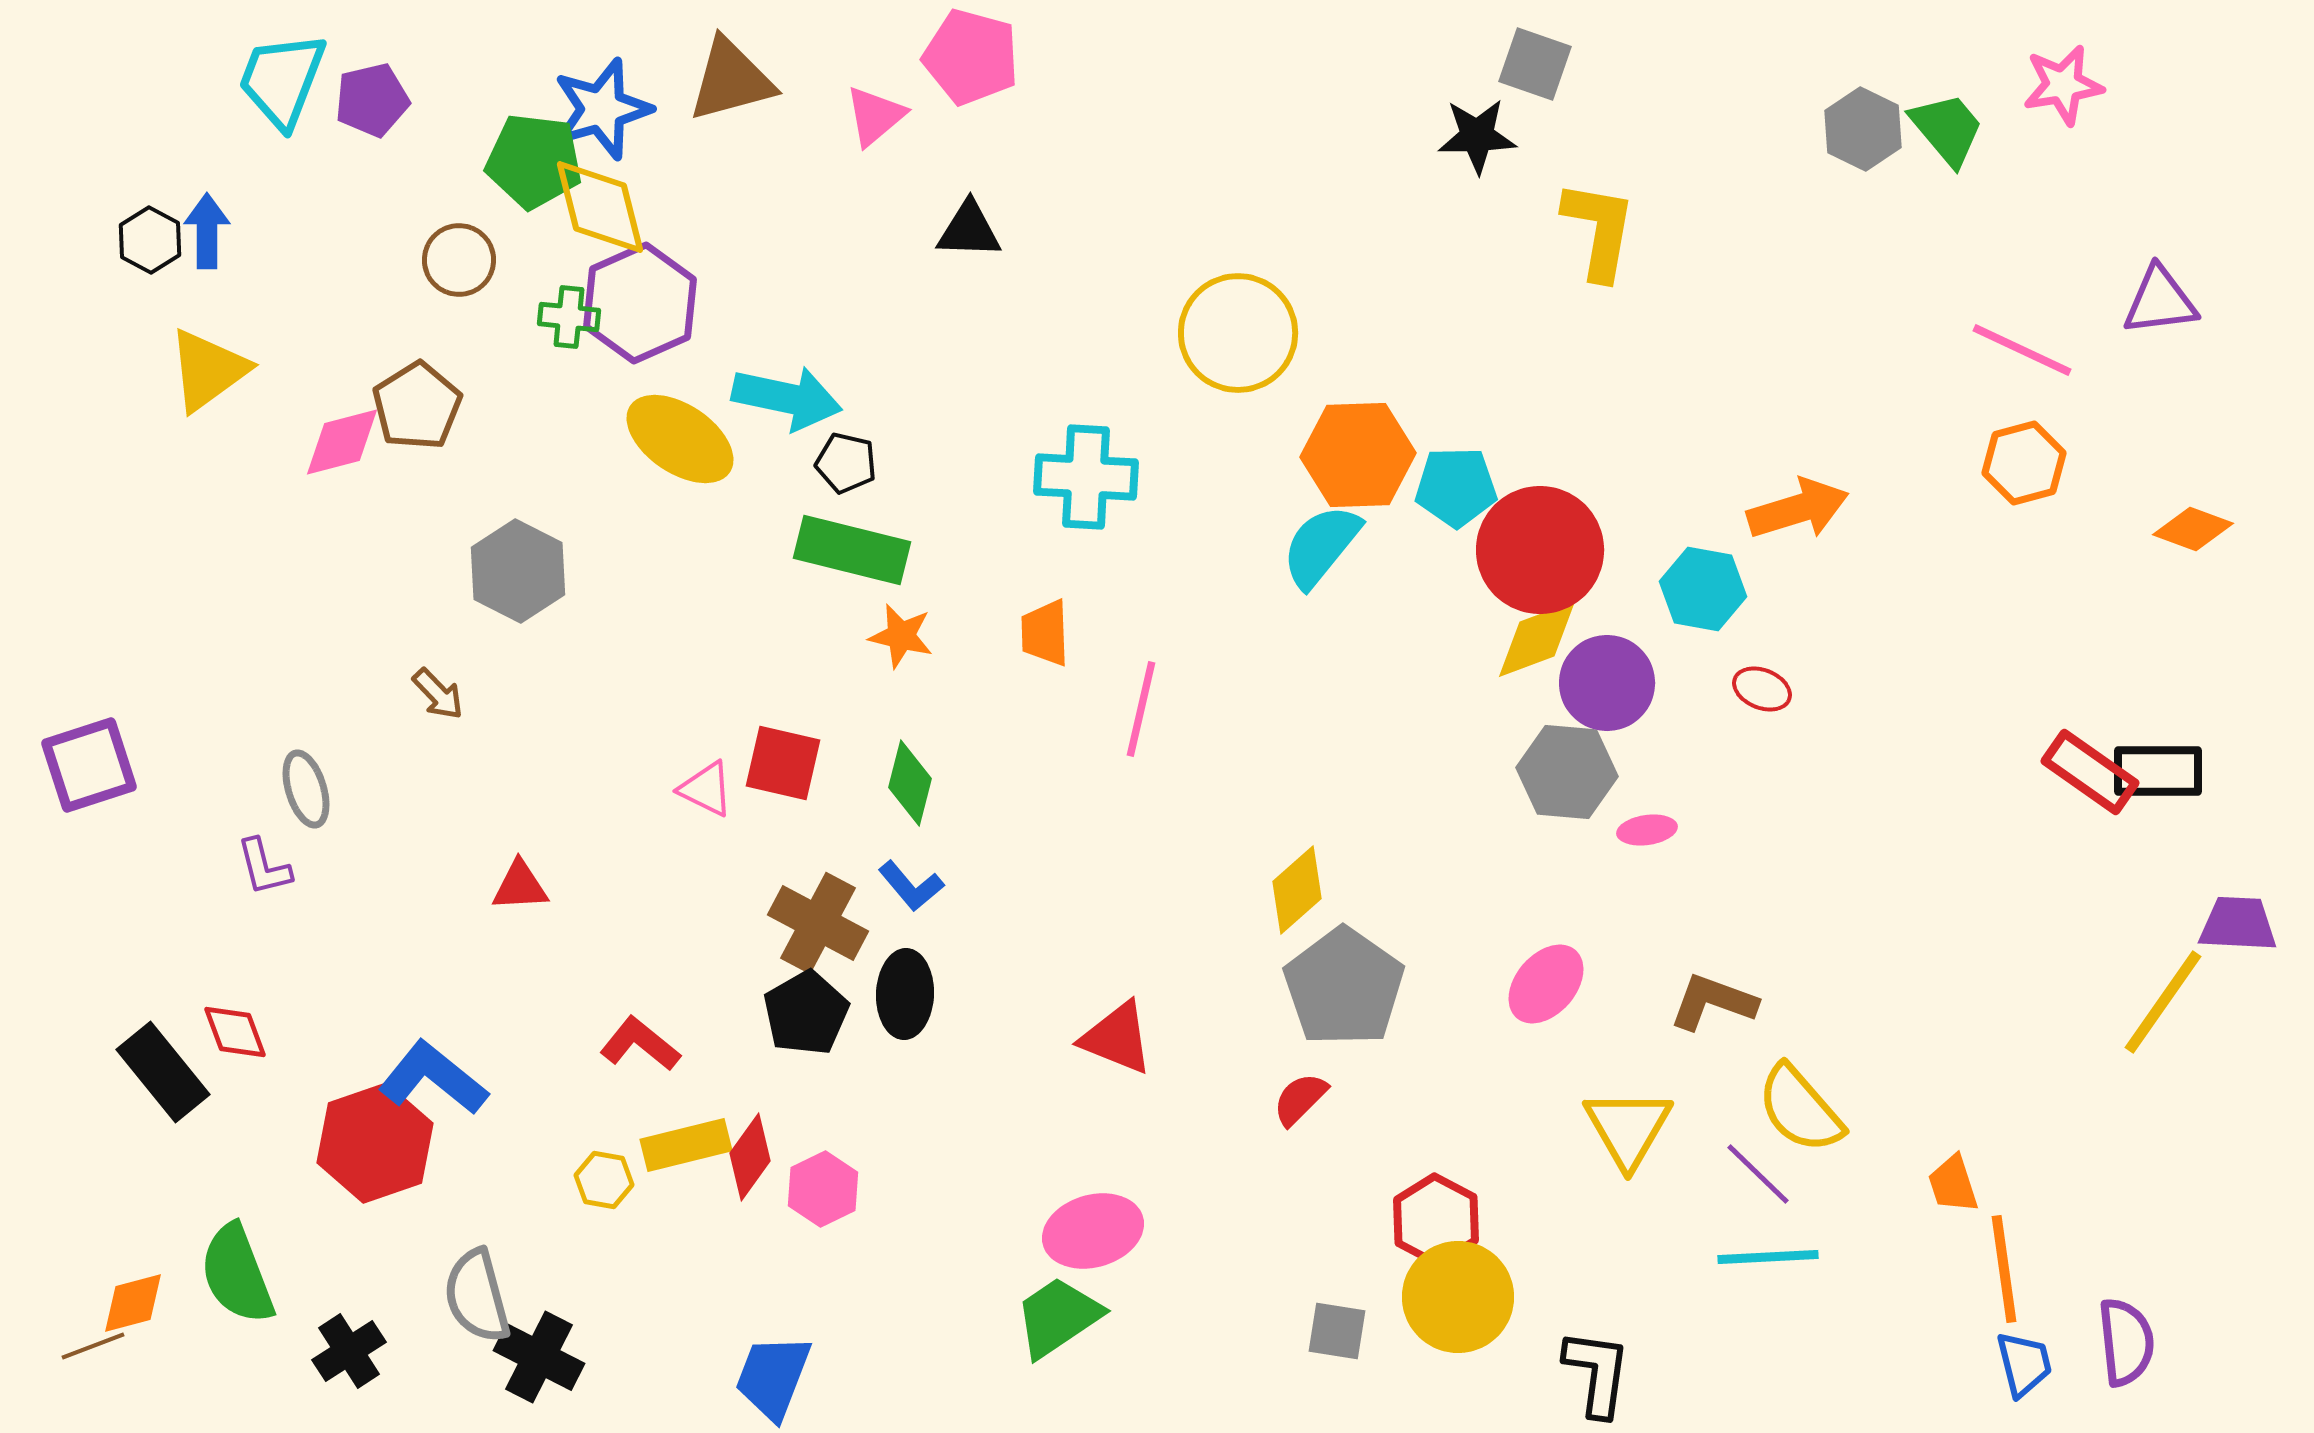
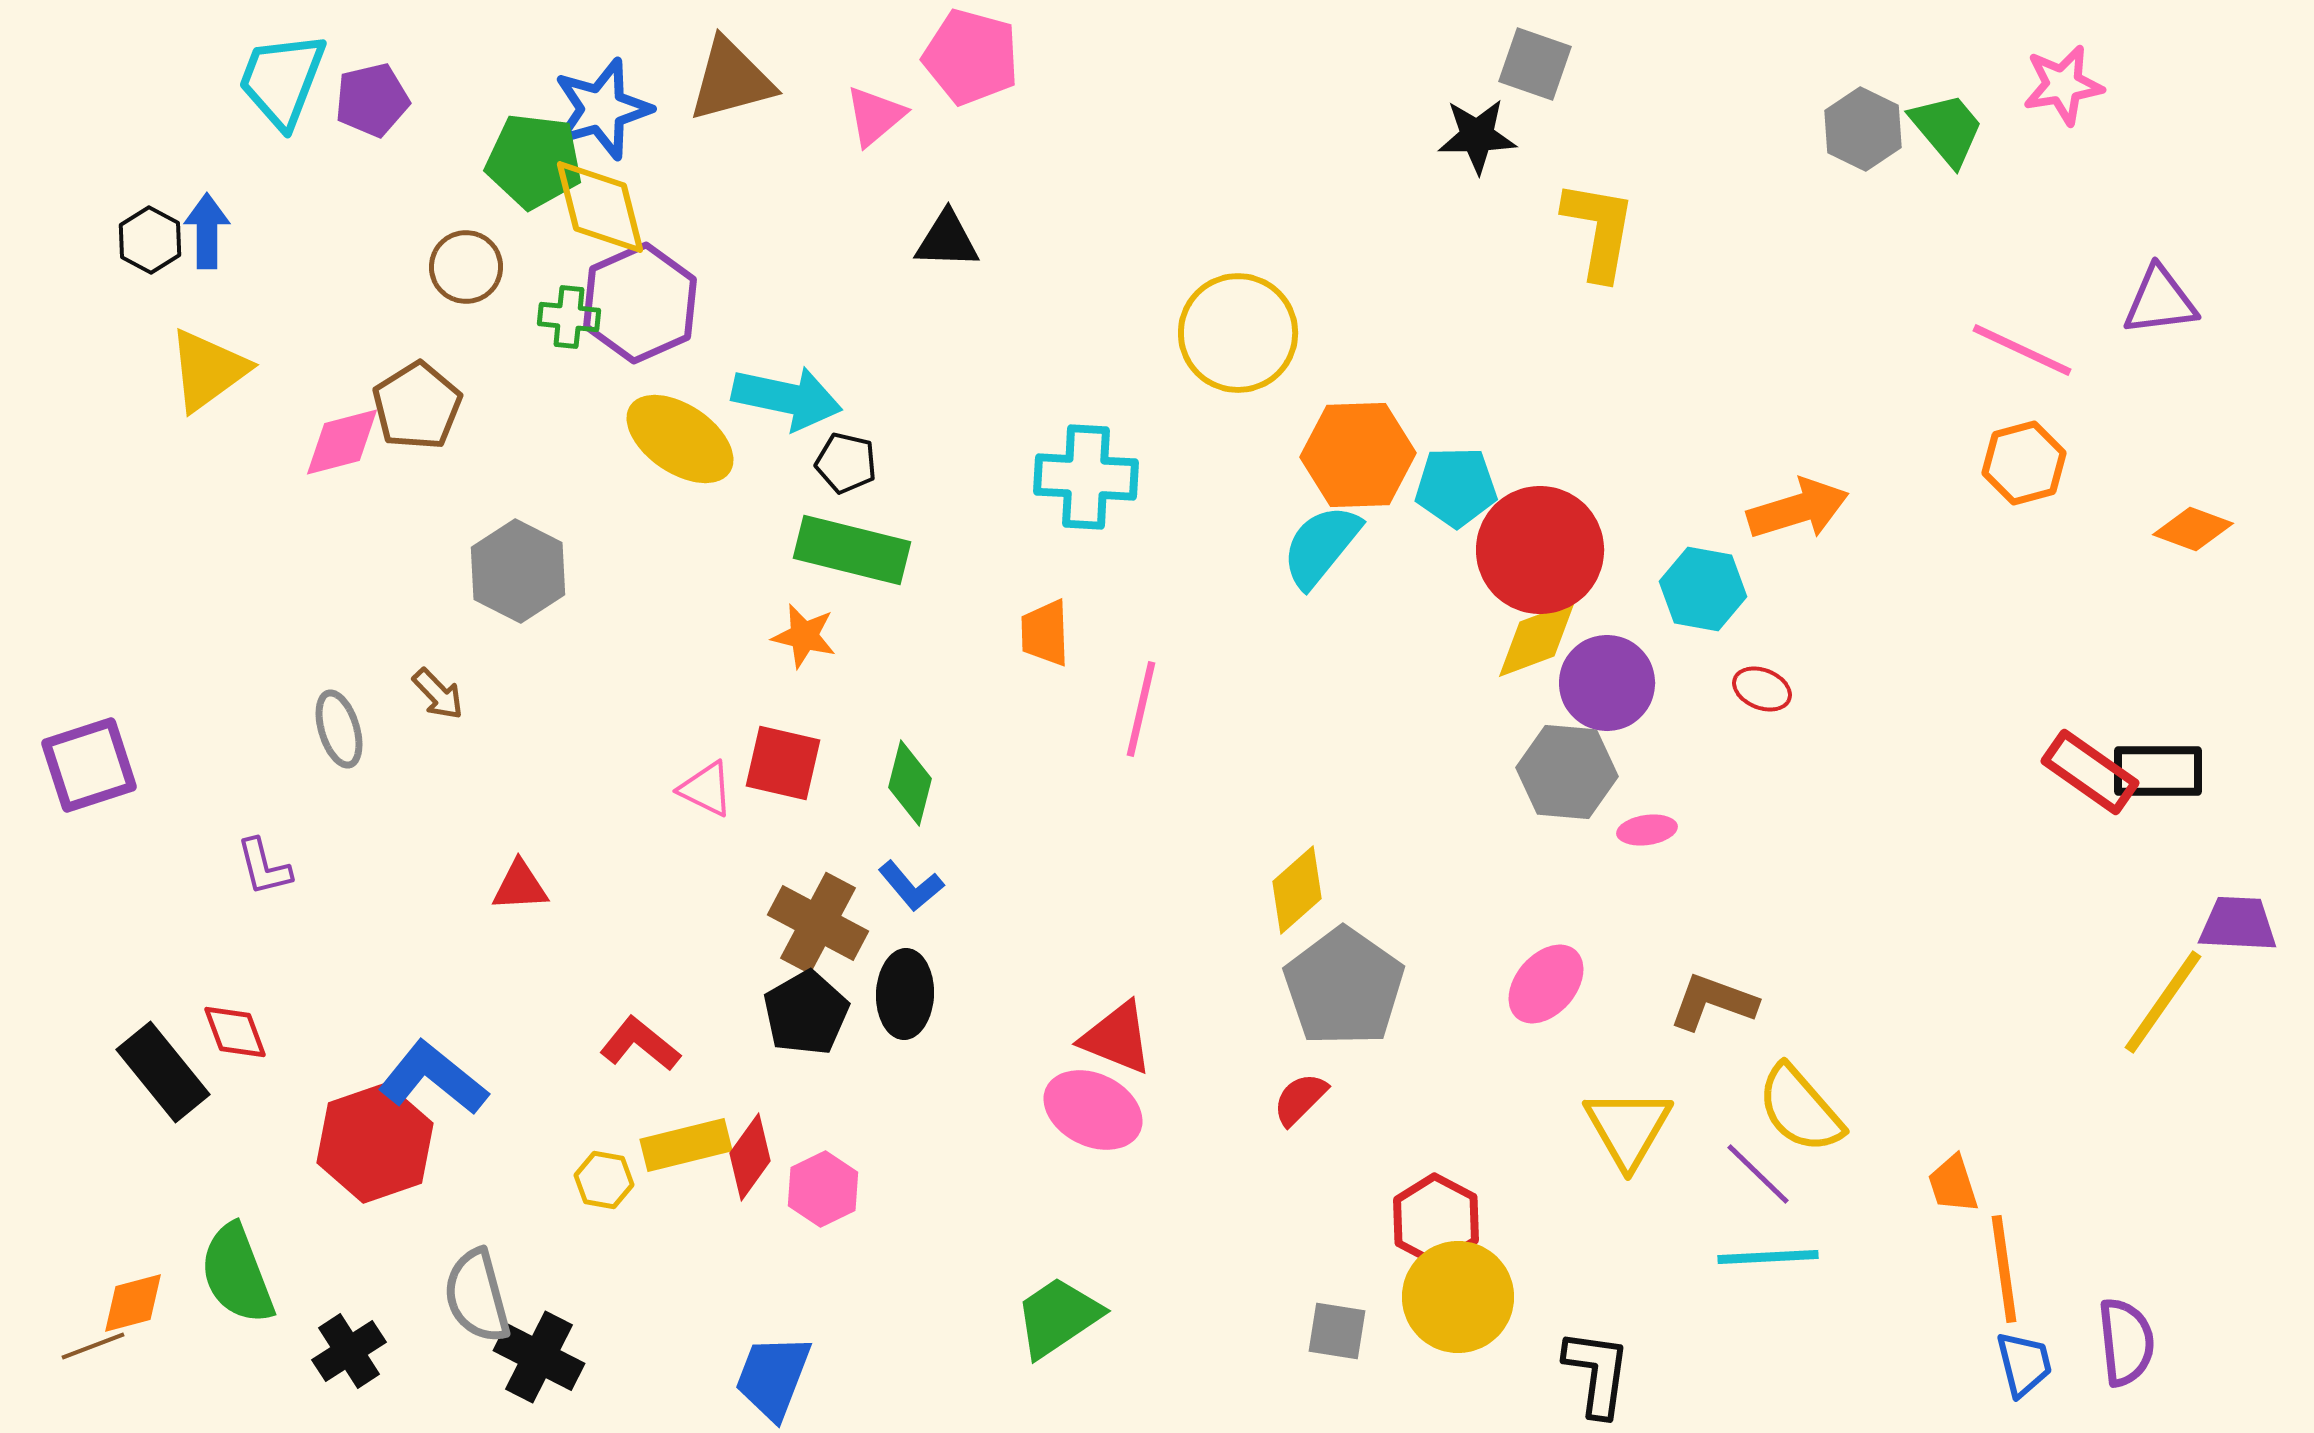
black triangle at (969, 230): moved 22 px left, 10 px down
brown circle at (459, 260): moved 7 px right, 7 px down
orange star at (901, 636): moved 97 px left
gray ellipse at (306, 789): moved 33 px right, 60 px up
pink ellipse at (1093, 1231): moved 121 px up; rotated 42 degrees clockwise
